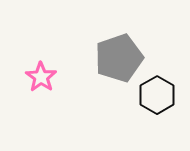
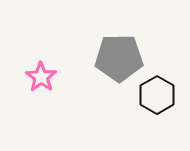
gray pentagon: rotated 18 degrees clockwise
